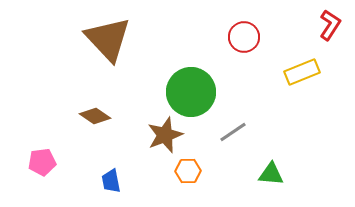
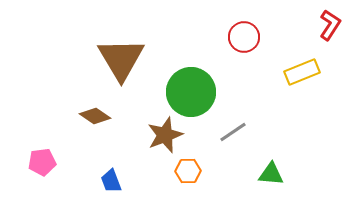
brown triangle: moved 13 px right, 20 px down; rotated 12 degrees clockwise
blue trapezoid: rotated 10 degrees counterclockwise
